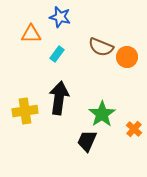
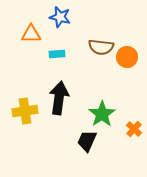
brown semicircle: rotated 15 degrees counterclockwise
cyan rectangle: rotated 49 degrees clockwise
